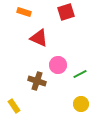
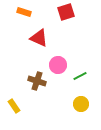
green line: moved 2 px down
